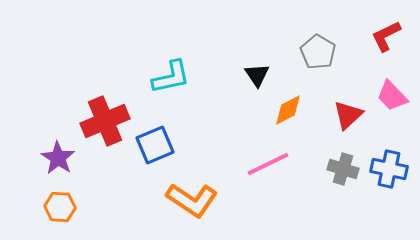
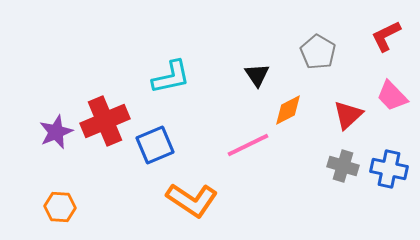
purple star: moved 2 px left, 26 px up; rotated 16 degrees clockwise
pink line: moved 20 px left, 19 px up
gray cross: moved 3 px up
